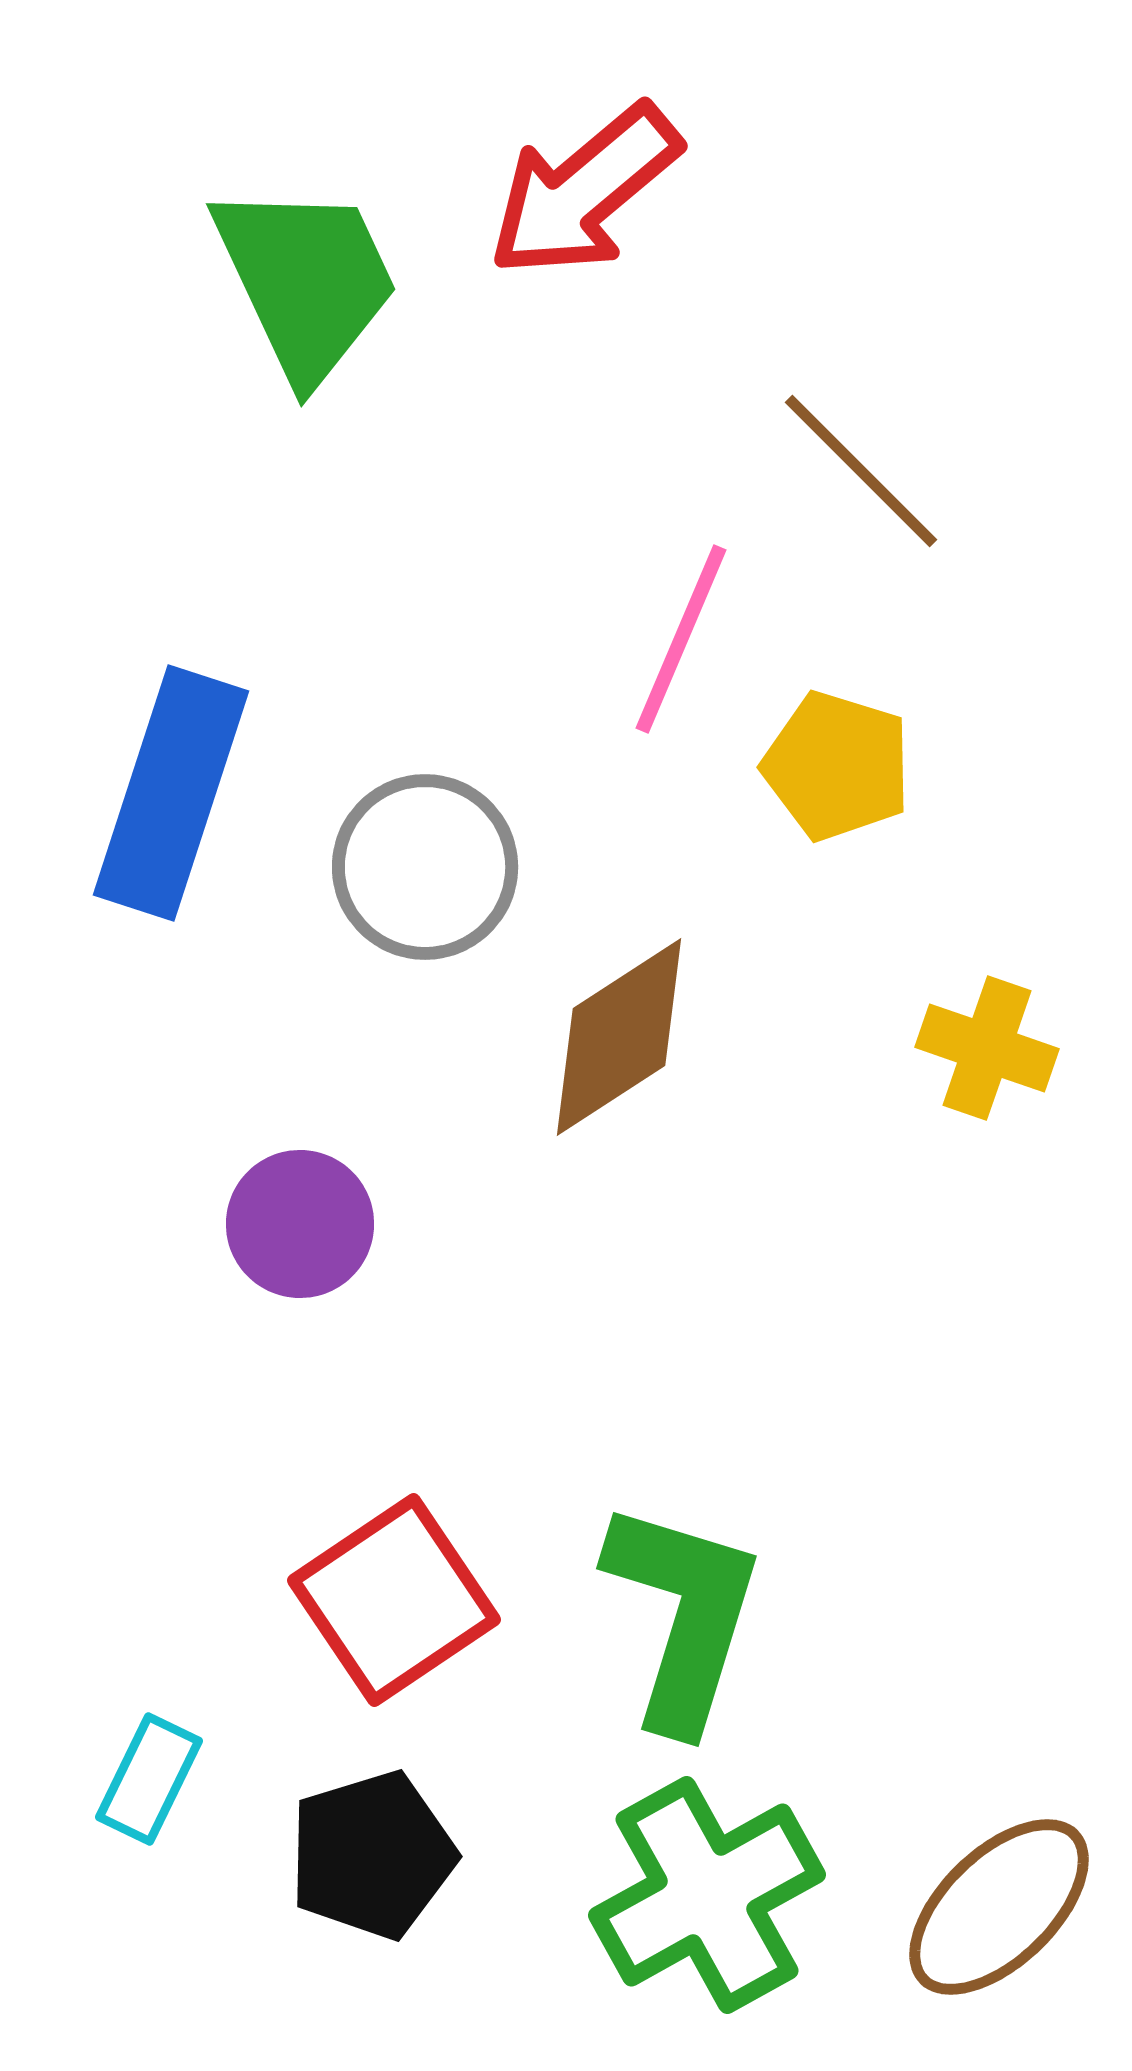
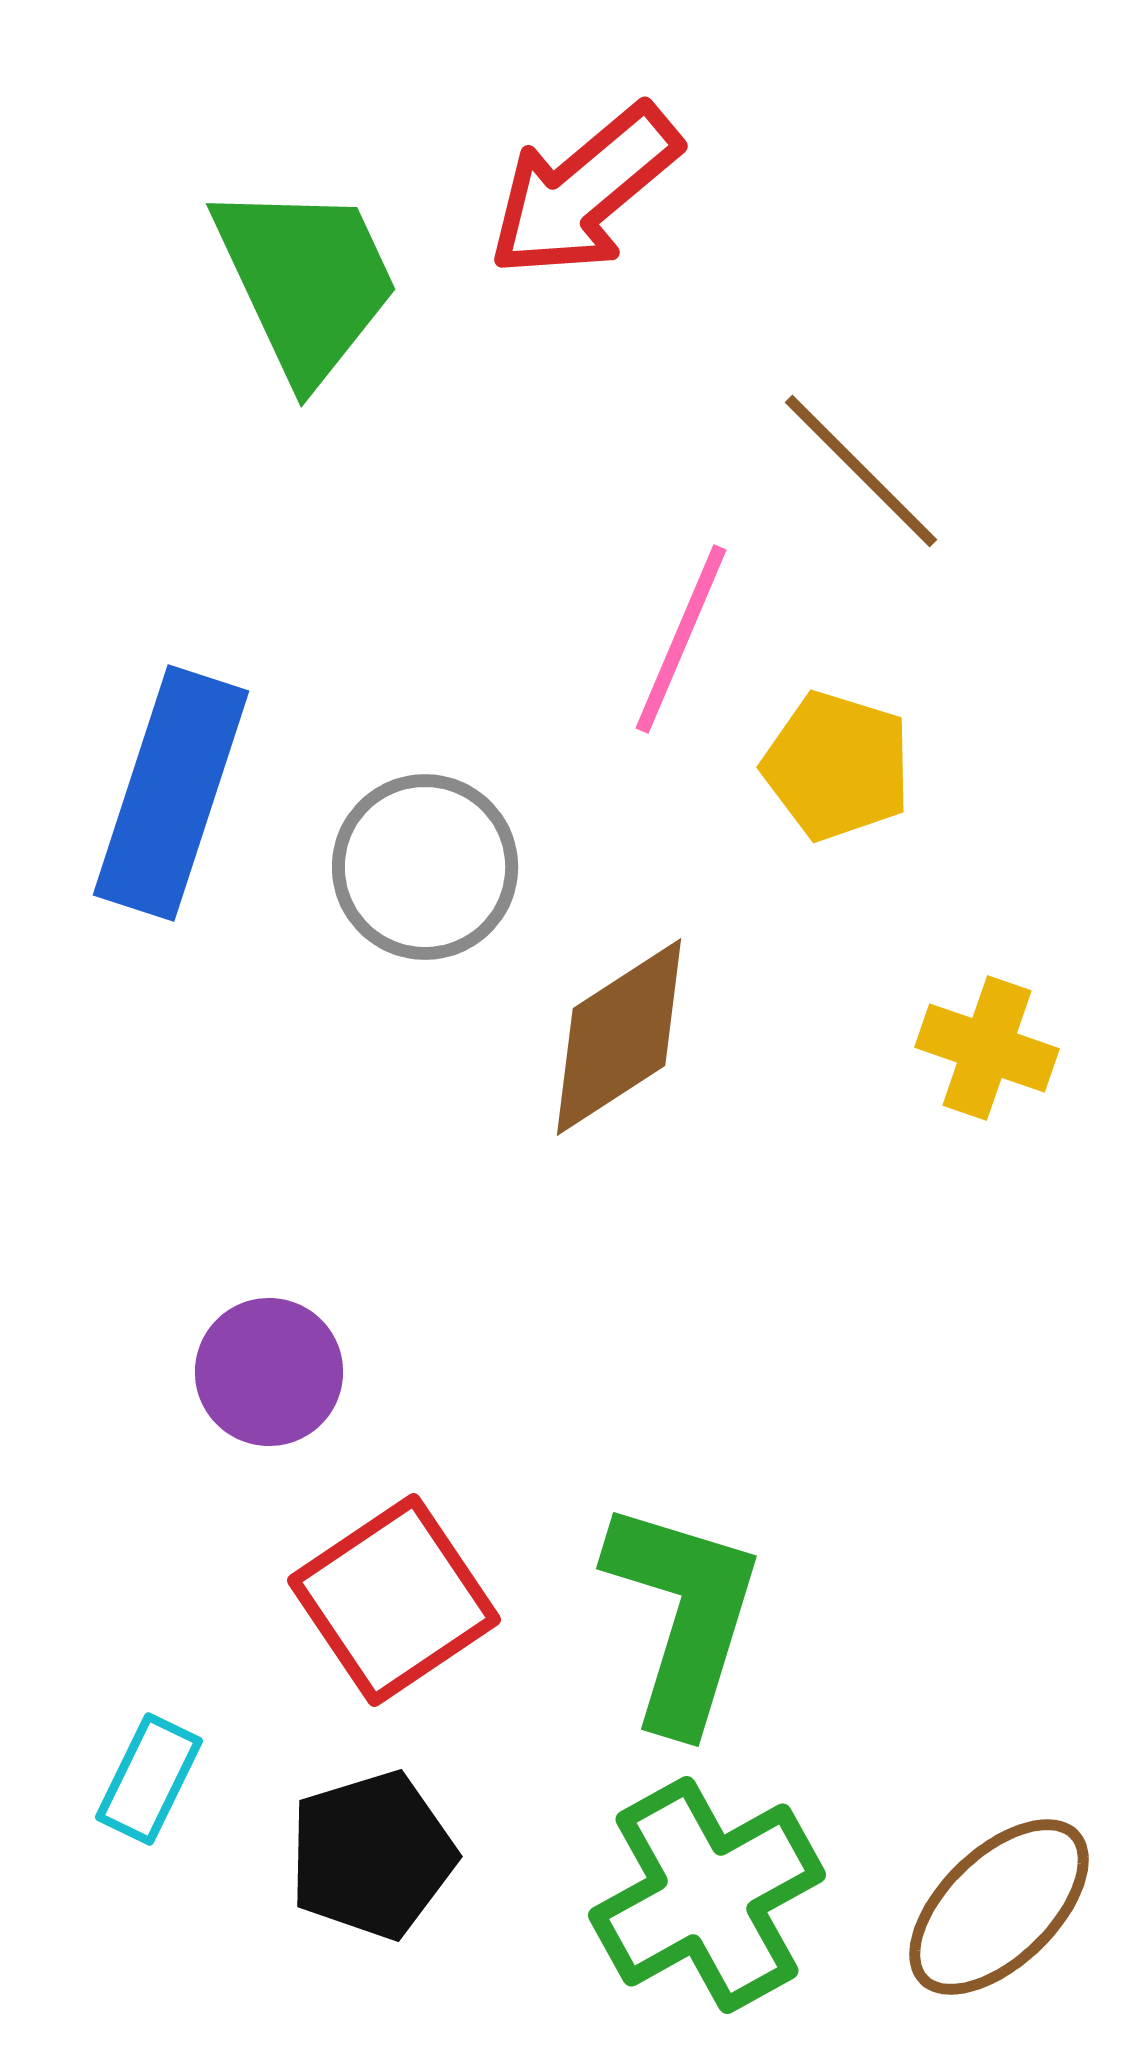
purple circle: moved 31 px left, 148 px down
